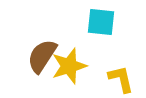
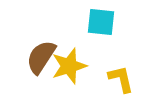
brown semicircle: moved 1 px left, 1 px down
